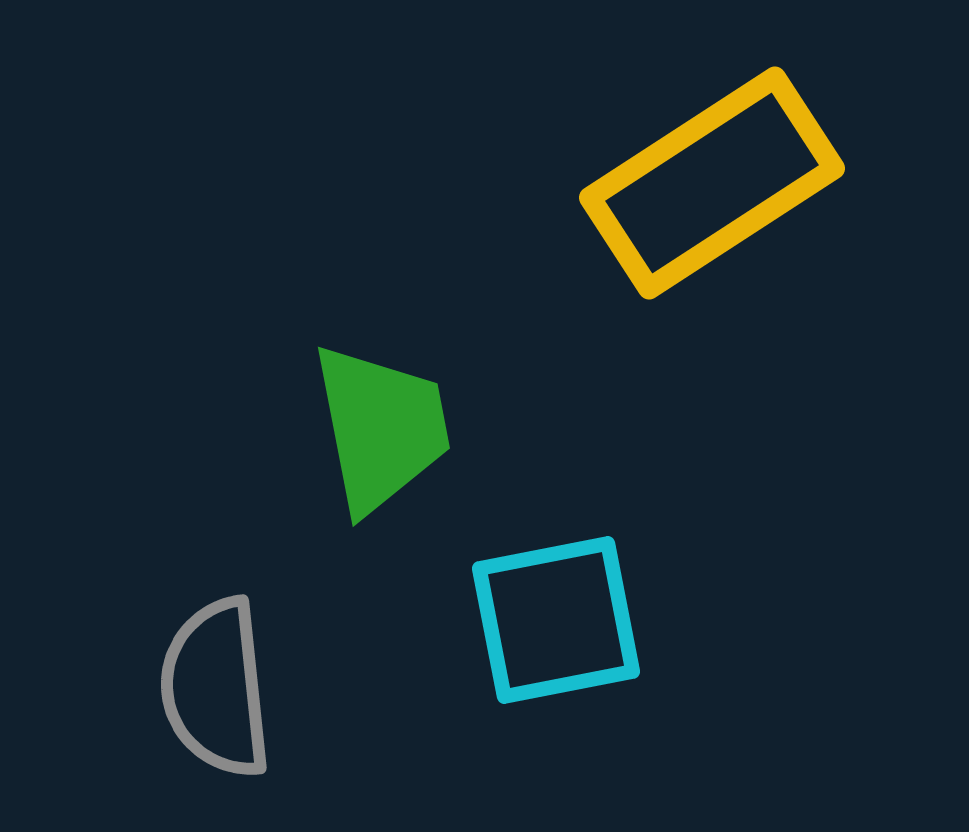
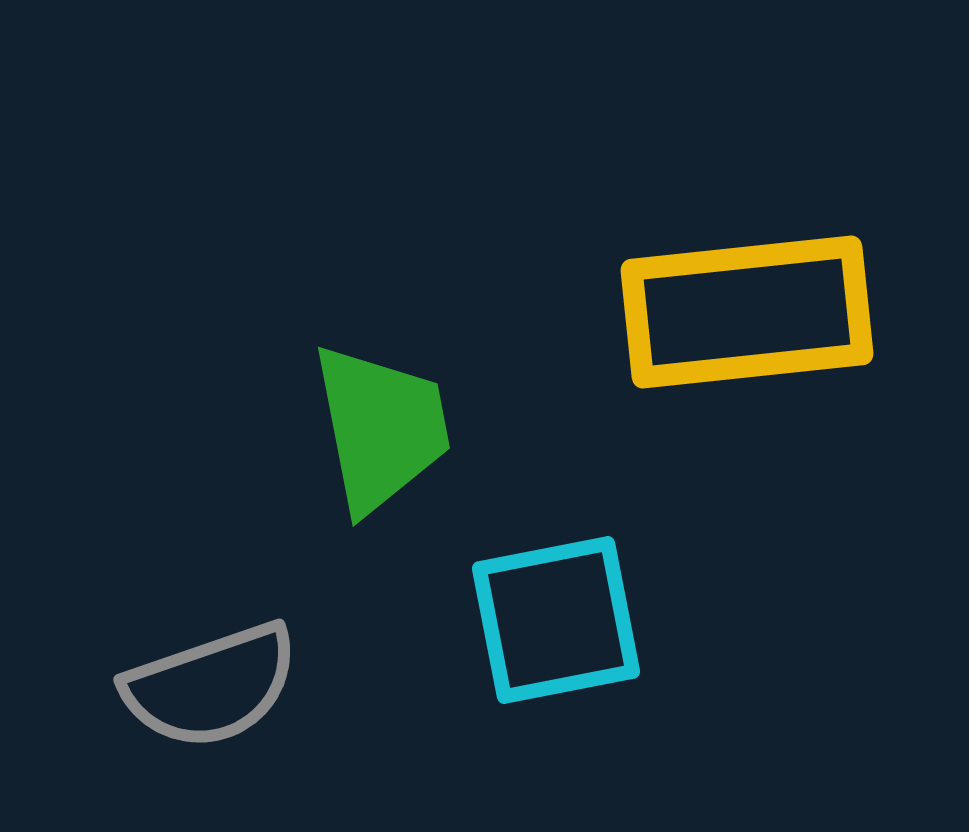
yellow rectangle: moved 35 px right, 129 px down; rotated 27 degrees clockwise
gray semicircle: moved 5 px left, 2 px up; rotated 103 degrees counterclockwise
